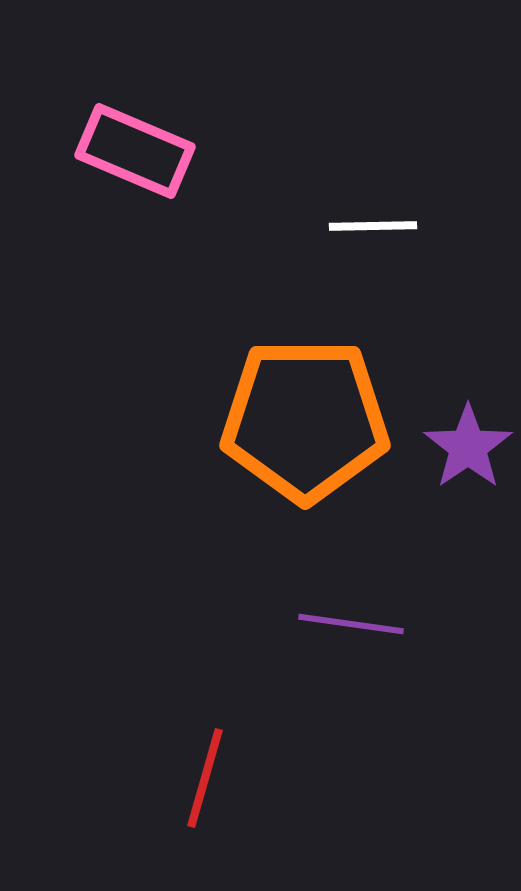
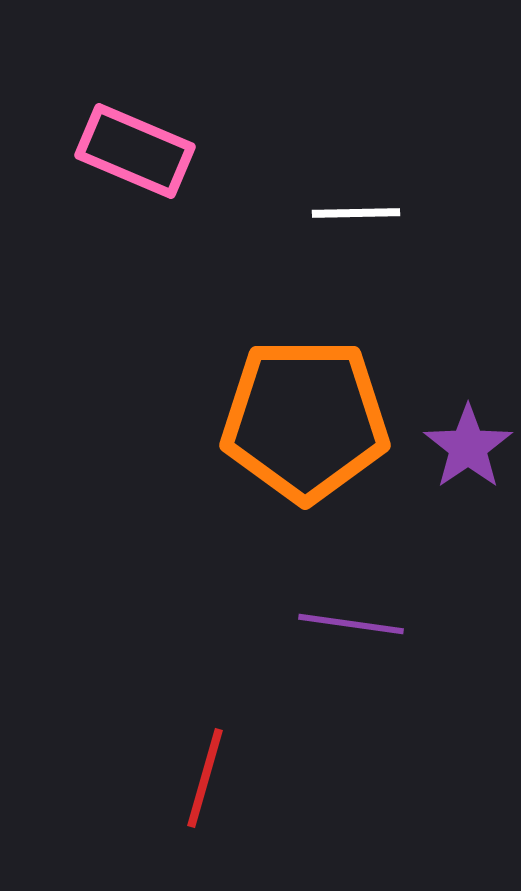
white line: moved 17 px left, 13 px up
